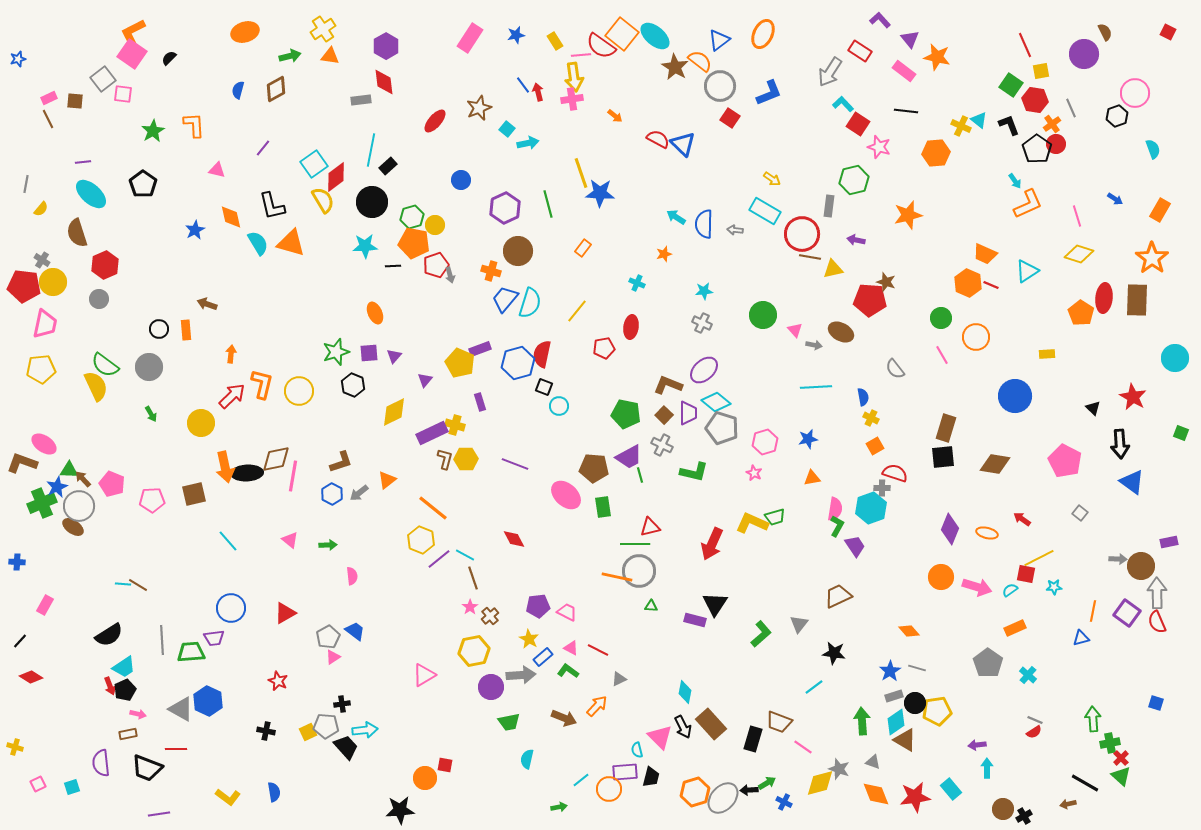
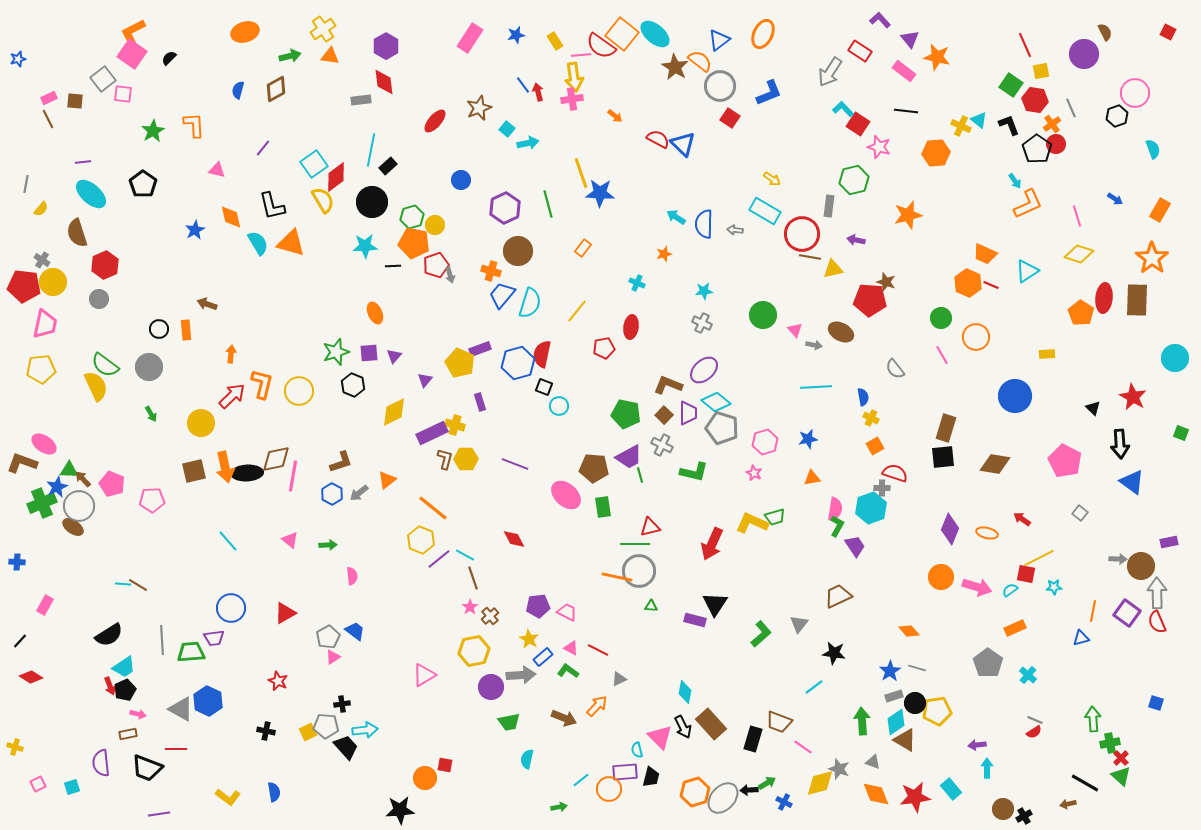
cyan ellipse at (655, 36): moved 2 px up
cyan L-shape at (843, 104): moved 5 px down
blue trapezoid at (505, 299): moved 3 px left, 4 px up
brown square at (194, 494): moved 23 px up
